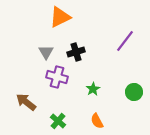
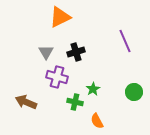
purple line: rotated 60 degrees counterclockwise
brown arrow: rotated 15 degrees counterclockwise
green cross: moved 17 px right, 19 px up; rotated 28 degrees counterclockwise
